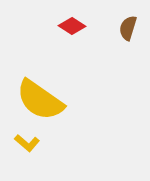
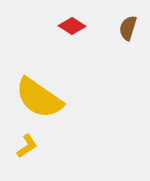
yellow semicircle: moved 1 px left, 2 px up
yellow L-shape: moved 3 px down; rotated 75 degrees counterclockwise
